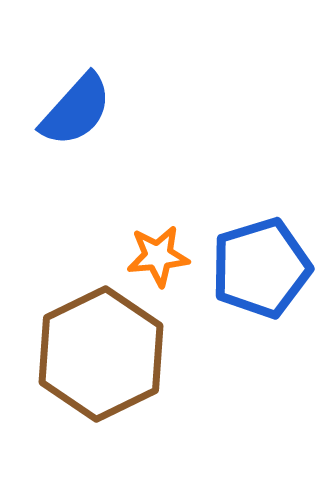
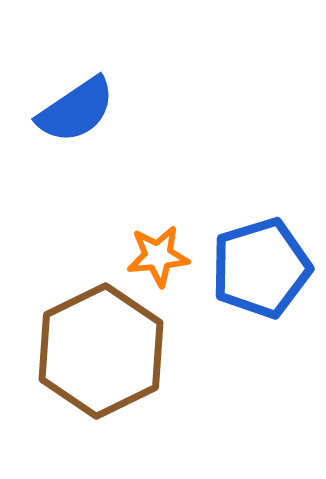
blue semicircle: rotated 14 degrees clockwise
brown hexagon: moved 3 px up
